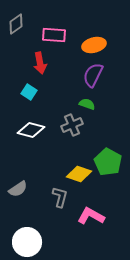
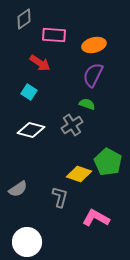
gray diamond: moved 8 px right, 5 px up
red arrow: rotated 45 degrees counterclockwise
gray cross: rotated 10 degrees counterclockwise
pink L-shape: moved 5 px right, 2 px down
